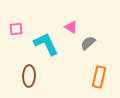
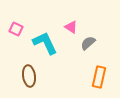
pink square: rotated 32 degrees clockwise
cyan L-shape: moved 1 px left, 1 px up
brown ellipse: rotated 10 degrees counterclockwise
